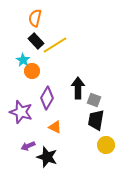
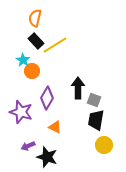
yellow circle: moved 2 px left
